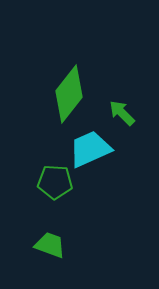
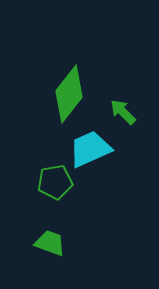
green arrow: moved 1 px right, 1 px up
green pentagon: rotated 12 degrees counterclockwise
green trapezoid: moved 2 px up
